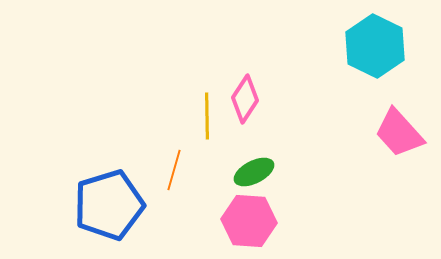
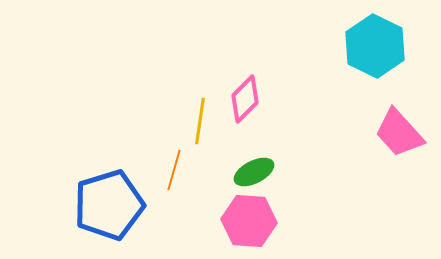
pink diamond: rotated 12 degrees clockwise
yellow line: moved 7 px left, 5 px down; rotated 9 degrees clockwise
